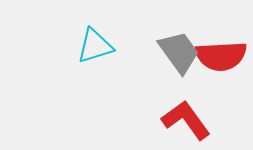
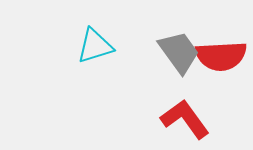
red L-shape: moved 1 px left, 1 px up
